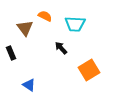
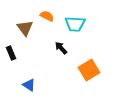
orange semicircle: moved 2 px right
